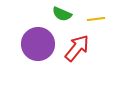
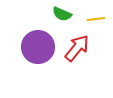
purple circle: moved 3 px down
